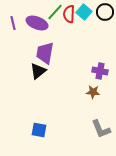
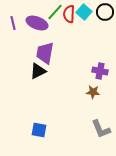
black triangle: rotated 12 degrees clockwise
